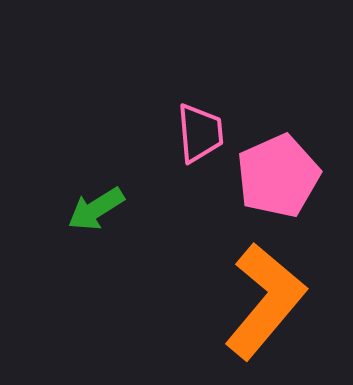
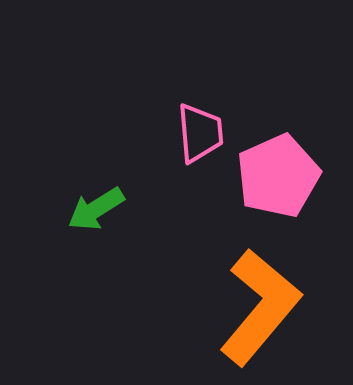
orange L-shape: moved 5 px left, 6 px down
